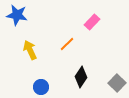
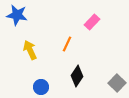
orange line: rotated 21 degrees counterclockwise
black diamond: moved 4 px left, 1 px up
